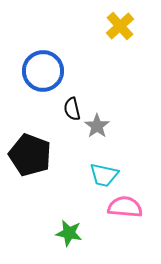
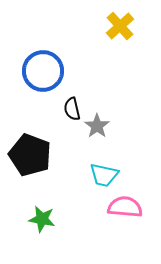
green star: moved 27 px left, 14 px up
